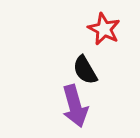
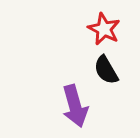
black semicircle: moved 21 px right
